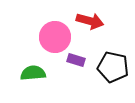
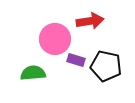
red arrow: rotated 24 degrees counterclockwise
pink circle: moved 2 px down
black pentagon: moved 7 px left, 1 px up
